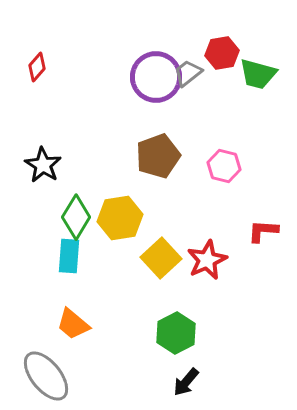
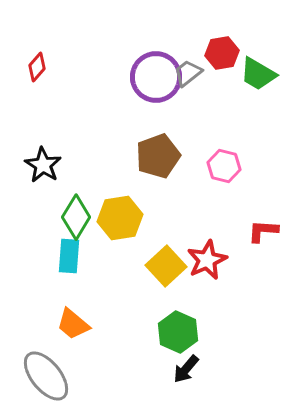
green trapezoid: rotated 15 degrees clockwise
yellow square: moved 5 px right, 8 px down
green hexagon: moved 2 px right, 1 px up; rotated 9 degrees counterclockwise
black arrow: moved 13 px up
